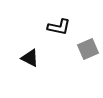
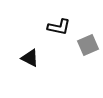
gray square: moved 4 px up
